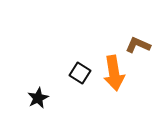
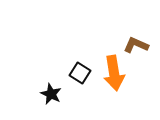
brown L-shape: moved 2 px left
black star: moved 13 px right, 4 px up; rotated 20 degrees counterclockwise
